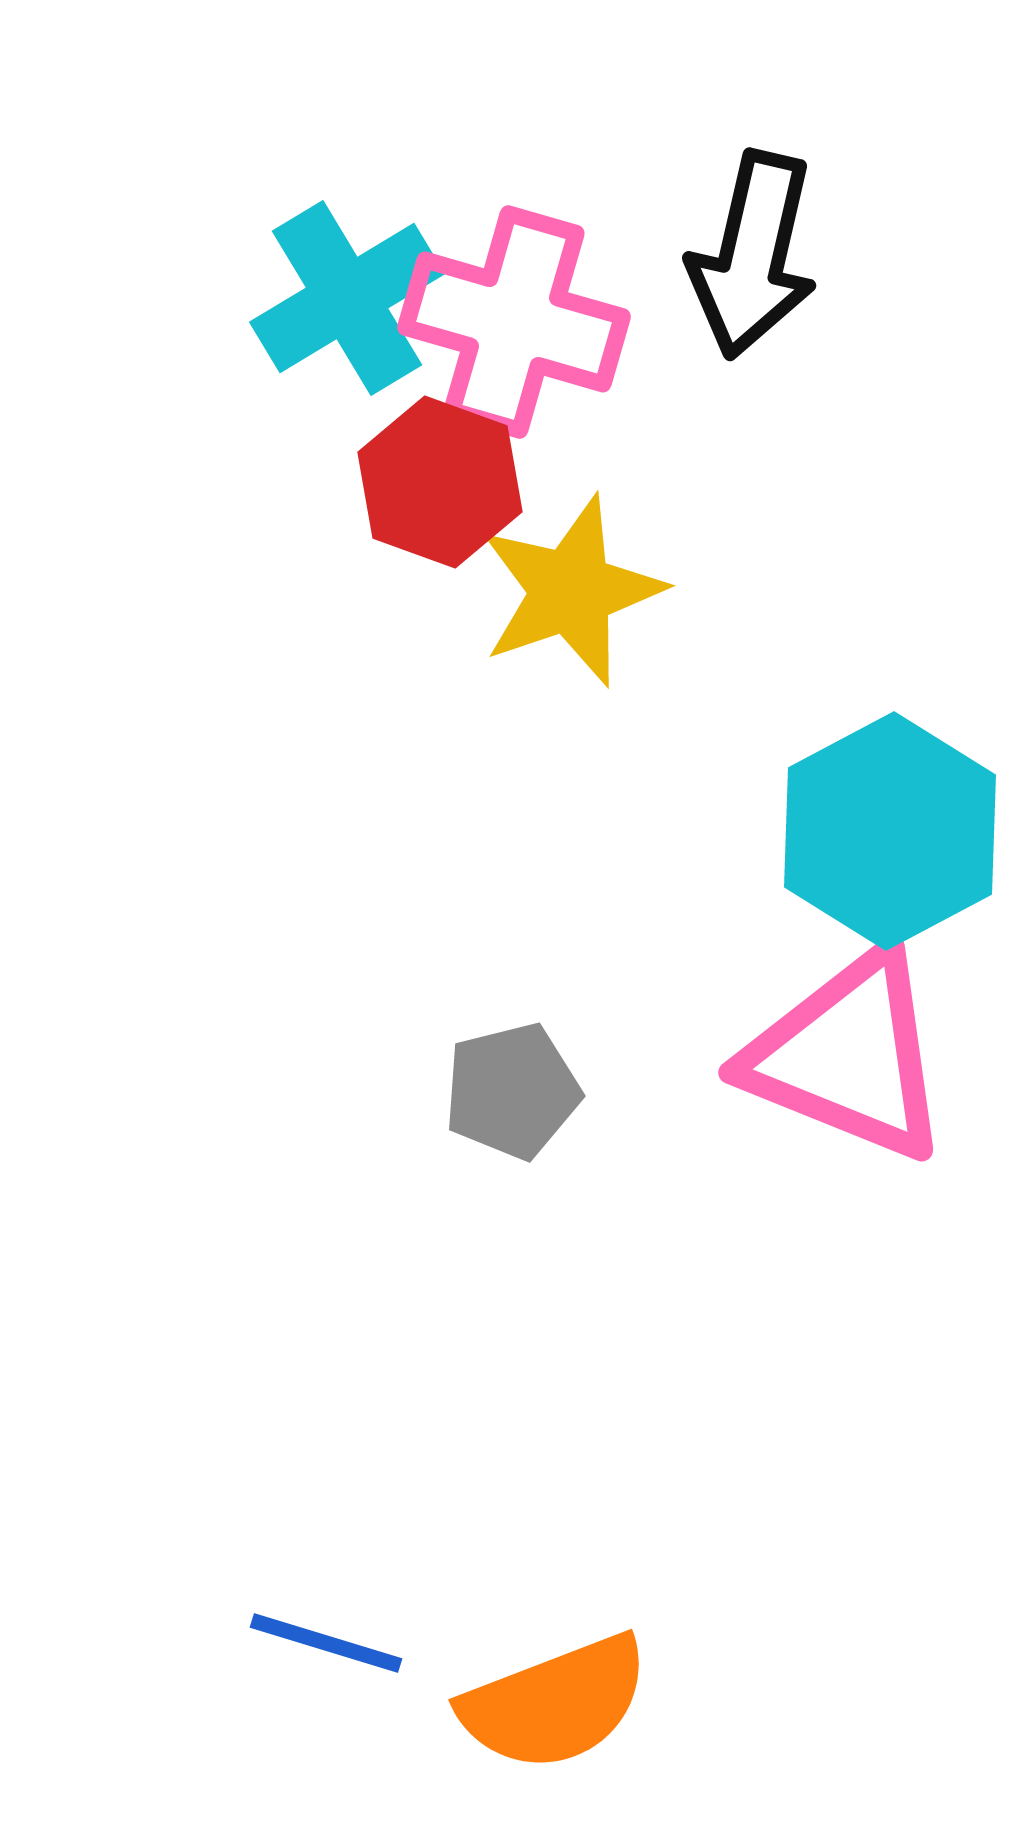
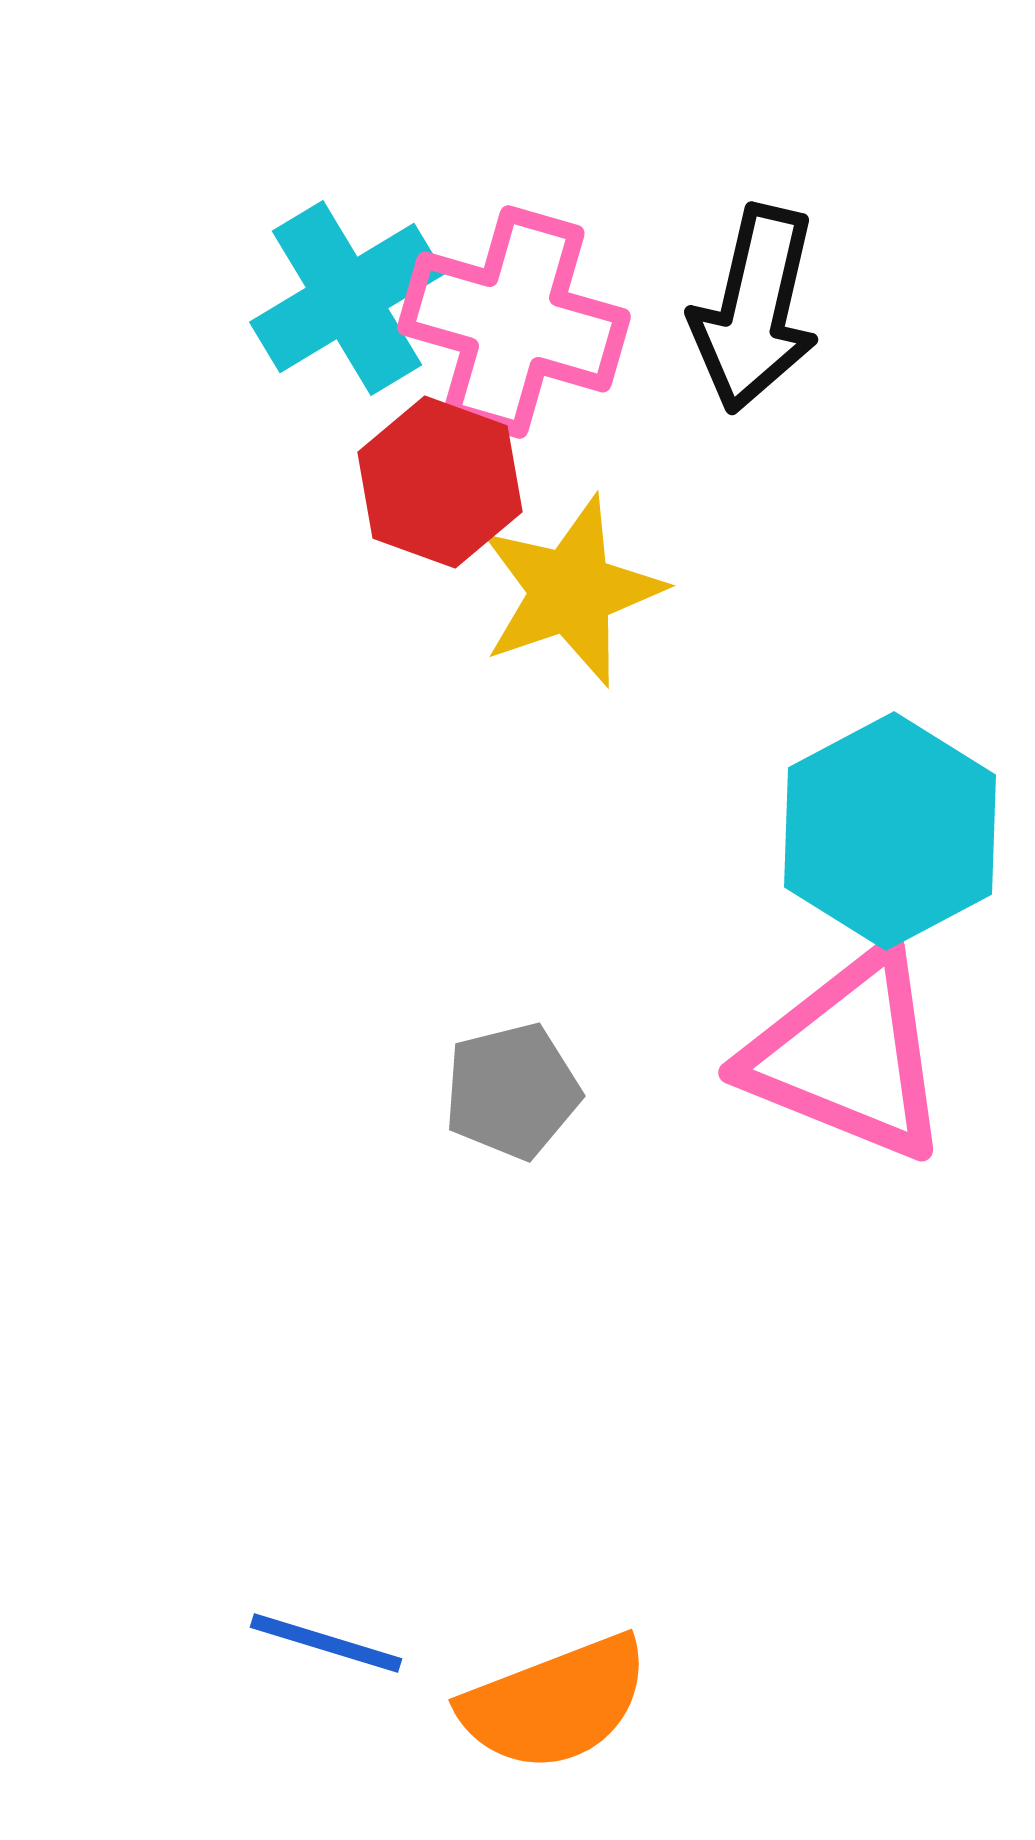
black arrow: moved 2 px right, 54 px down
